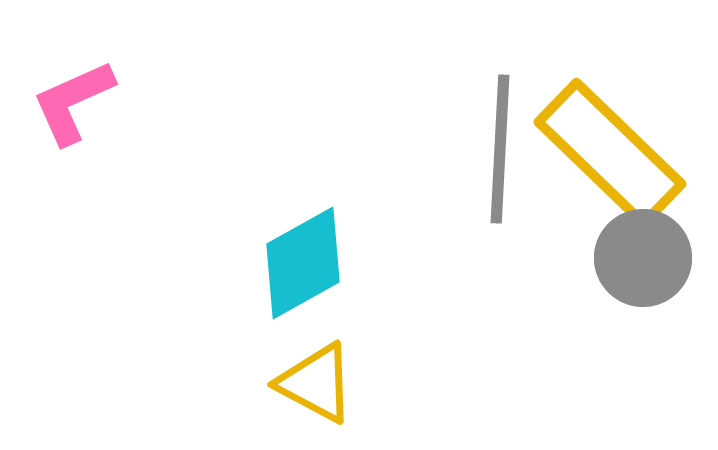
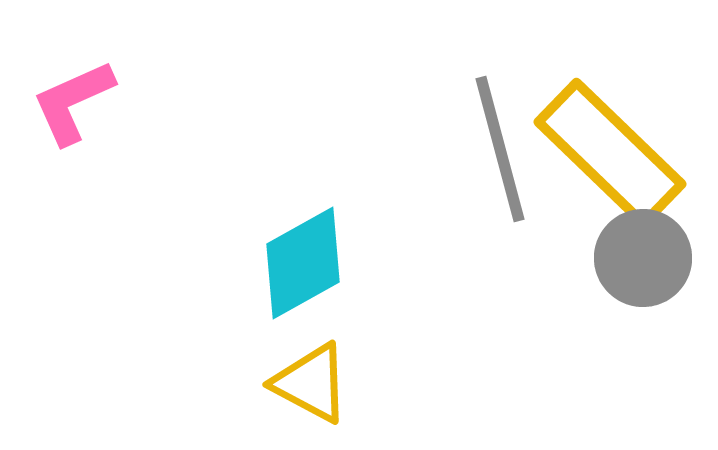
gray line: rotated 18 degrees counterclockwise
yellow triangle: moved 5 px left
